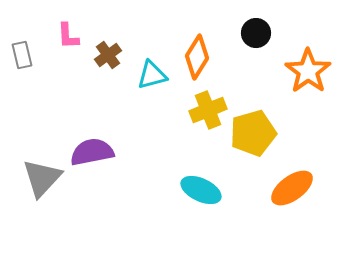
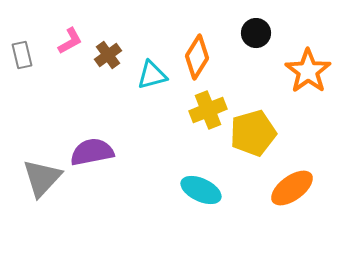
pink L-shape: moved 2 px right, 5 px down; rotated 116 degrees counterclockwise
